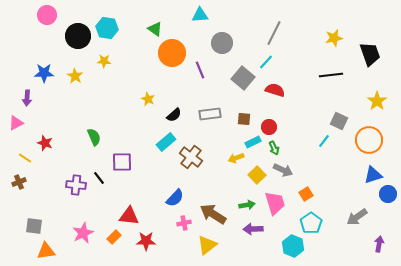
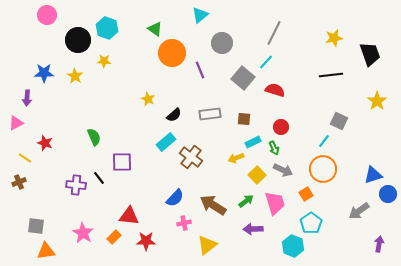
cyan triangle at (200, 15): rotated 36 degrees counterclockwise
cyan hexagon at (107, 28): rotated 10 degrees clockwise
black circle at (78, 36): moved 4 px down
red circle at (269, 127): moved 12 px right
orange circle at (369, 140): moved 46 px left, 29 px down
green arrow at (247, 205): moved 1 px left, 4 px up; rotated 28 degrees counterclockwise
brown arrow at (213, 214): moved 9 px up
gray arrow at (357, 217): moved 2 px right, 6 px up
gray square at (34, 226): moved 2 px right
pink star at (83, 233): rotated 15 degrees counterclockwise
